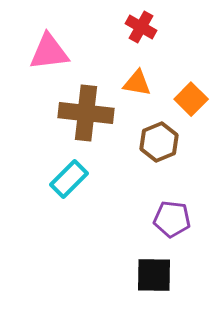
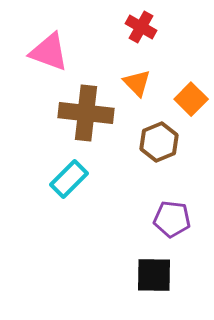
pink triangle: rotated 27 degrees clockwise
orange triangle: rotated 36 degrees clockwise
